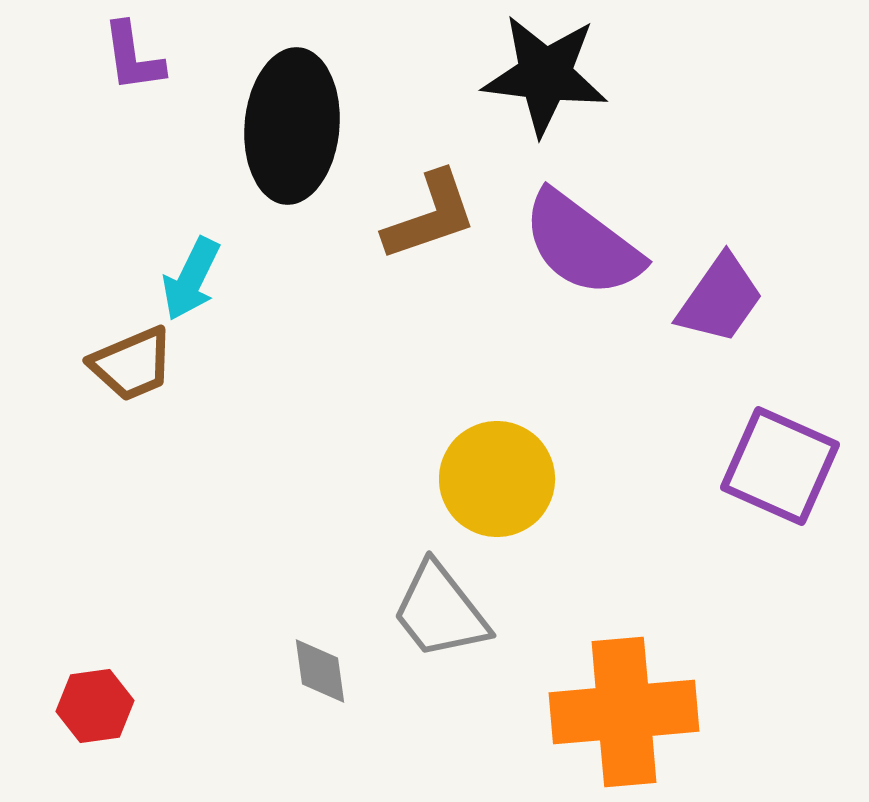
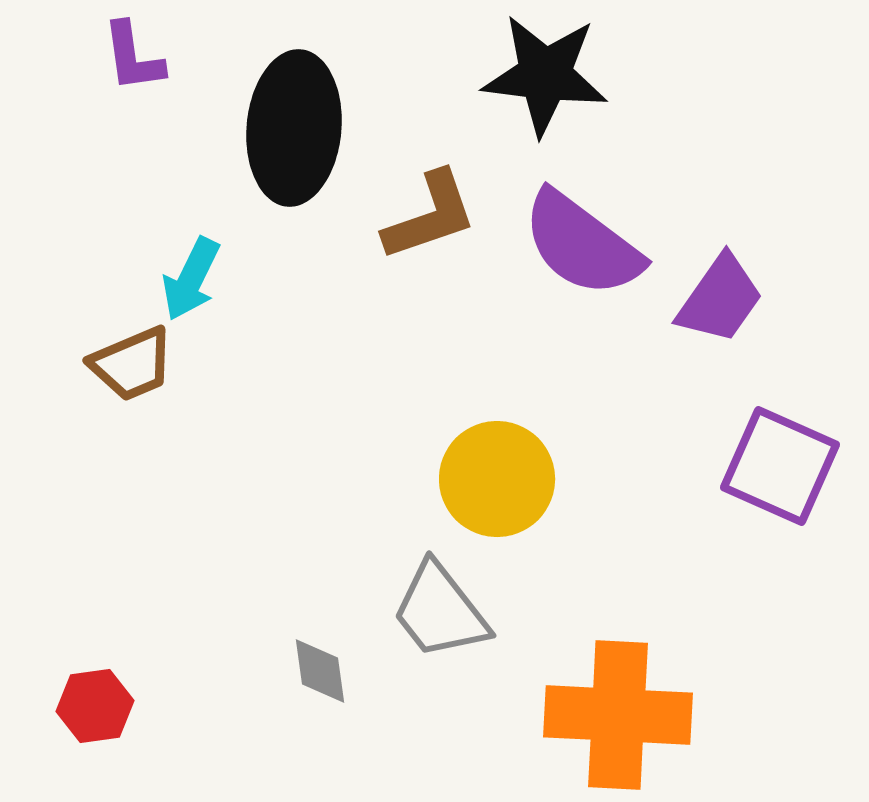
black ellipse: moved 2 px right, 2 px down
orange cross: moved 6 px left, 3 px down; rotated 8 degrees clockwise
